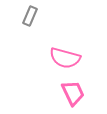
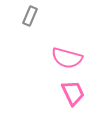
pink semicircle: moved 2 px right
